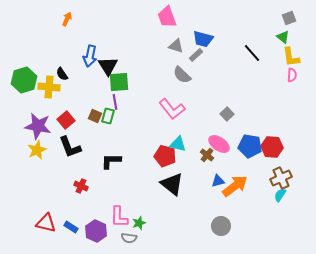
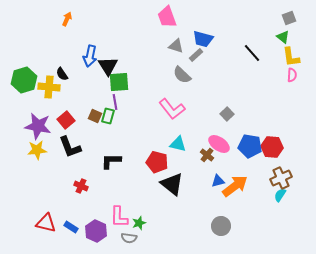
yellow star at (37, 150): rotated 18 degrees clockwise
red pentagon at (165, 156): moved 8 px left, 6 px down
